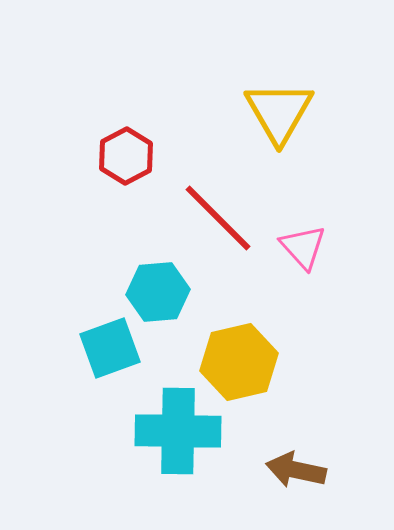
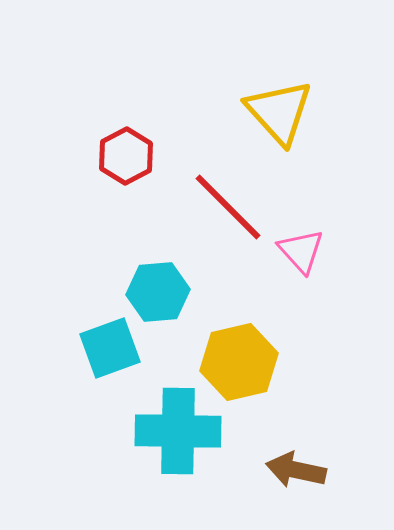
yellow triangle: rotated 12 degrees counterclockwise
red line: moved 10 px right, 11 px up
pink triangle: moved 2 px left, 4 px down
